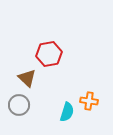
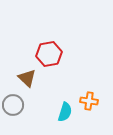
gray circle: moved 6 px left
cyan semicircle: moved 2 px left
